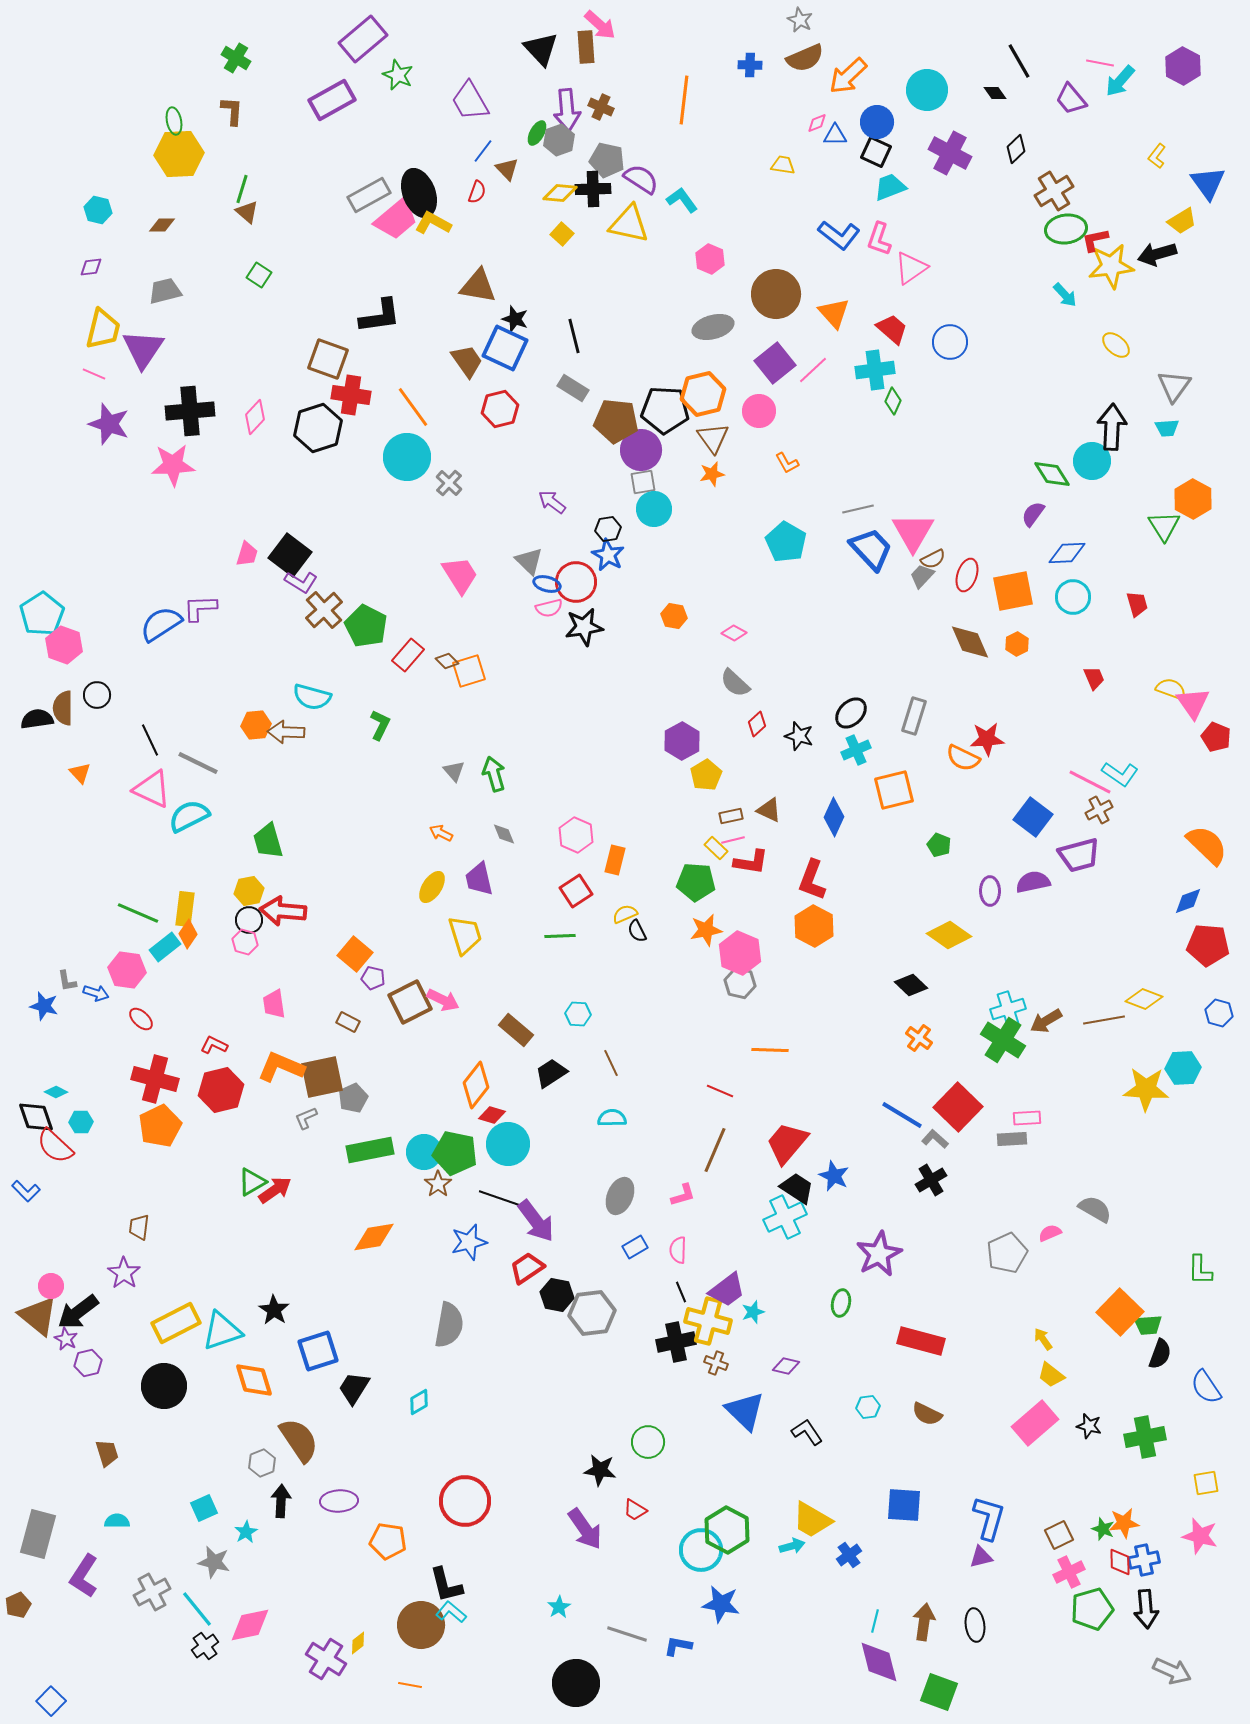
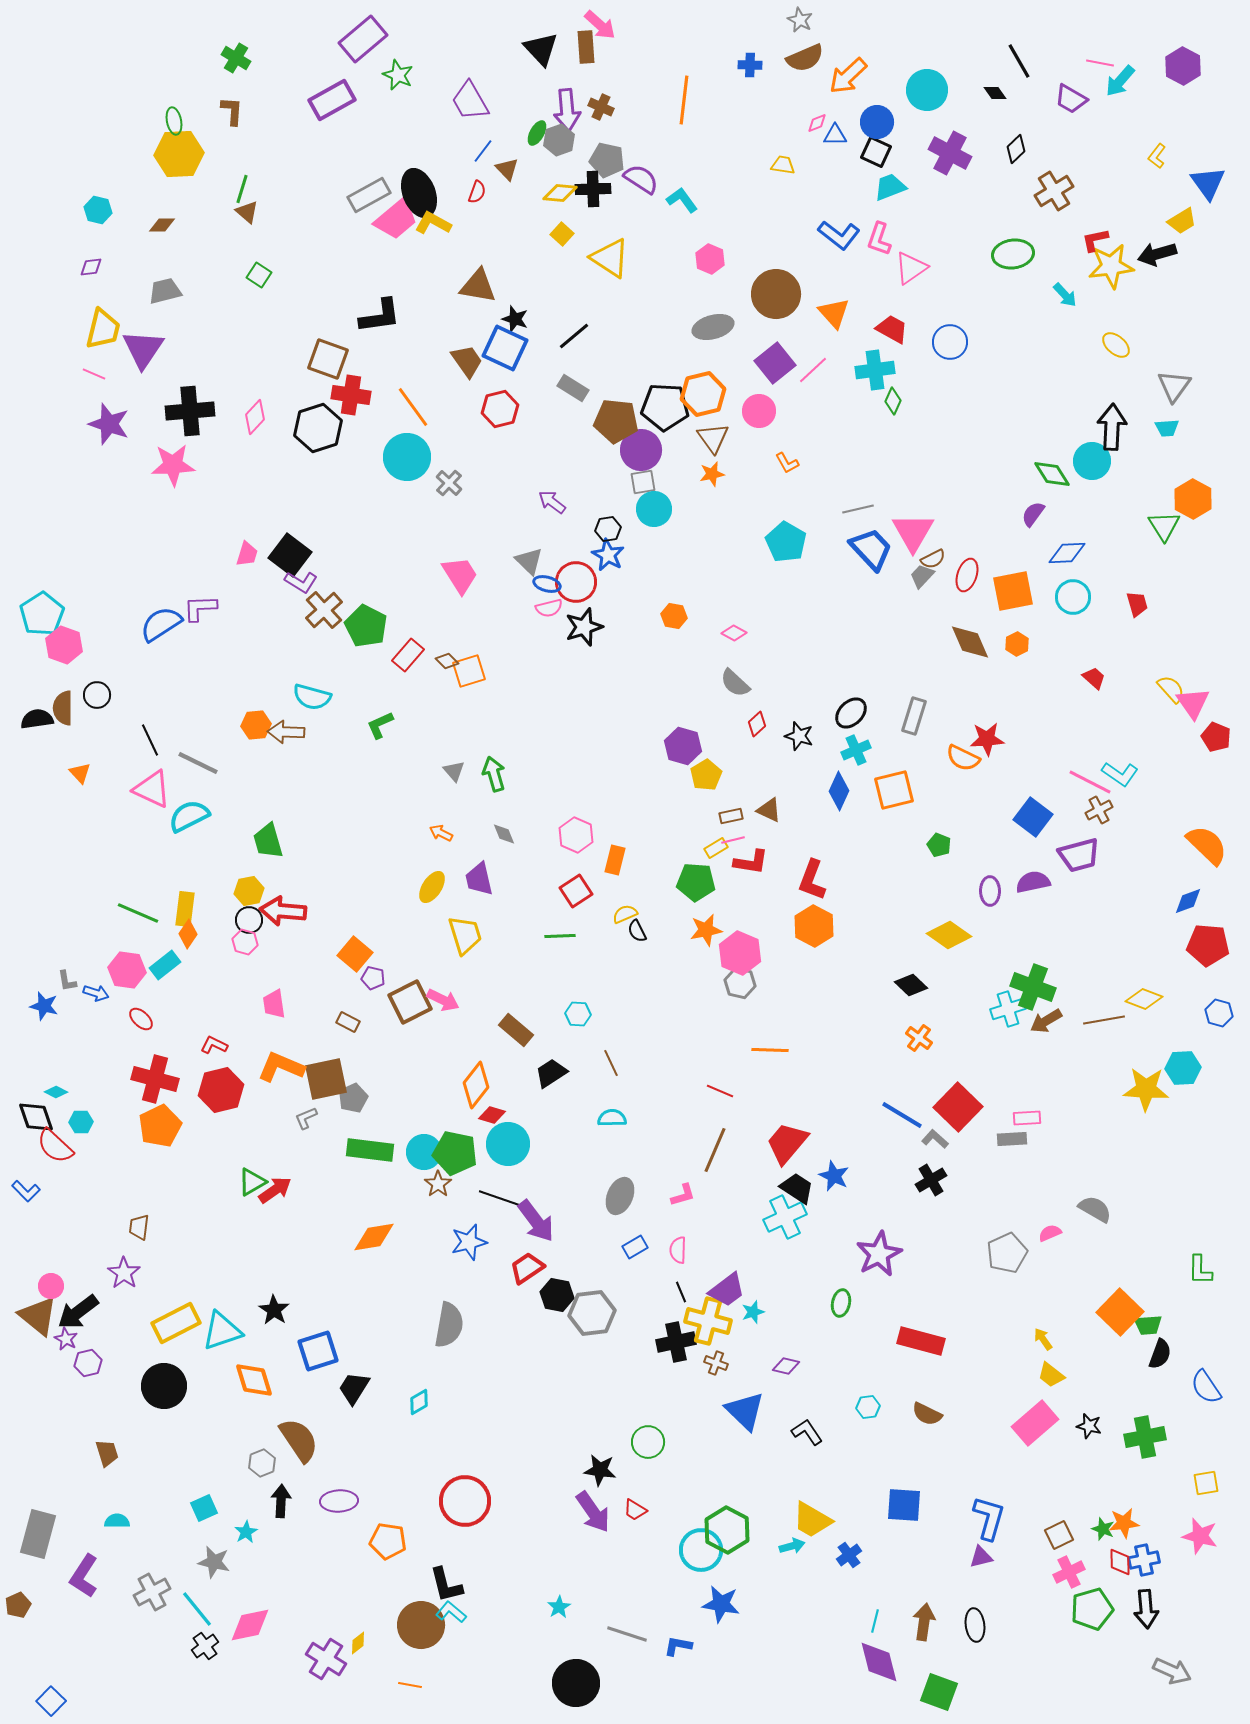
purple trapezoid at (1071, 99): rotated 20 degrees counterclockwise
yellow triangle at (629, 224): moved 19 px left, 34 px down; rotated 21 degrees clockwise
green ellipse at (1066, 229): moved 53 px left, 25 px down
red trapezoid at (892, 329): rotated 12 degrees counterclockwise
black line at (574, 336): rotated 64 degrees clockwise
black pentagon at (665, 410): moved 3 px up
black star at (584, 627): rotated 9 degrees counterclockwise
red trapezoid at (1094, 678): rotated 25 degrees counterclockwise
yellow semicircle at (1171, 689): rotated 28 degrees clockwise
green L-shape at (380, 725): rotated 140 degrees counterclockwise
purple hexagon at (682, 741): moved 1 px right, 5 px down; rotated 15 degrees counterclockwise
blue diamond at (834, 817): moved 5 px right, 26 px up
yellow rectangle at (716, 848): rotated 75 degrees counterclockwise
cyan rectangle at (165, 947): moved 18 px down
green cross at (1003, 1040): moved 30 px right, 53 px up; rotated 12 degrees counterclockwise
brown square at (322, 1077): moved 4 px right, 2 px down
green rectangle at (370, 1150): rotated 18 degrees clockwise
purple arrow at (585, 1529): moved 8 px right, 17 px up
